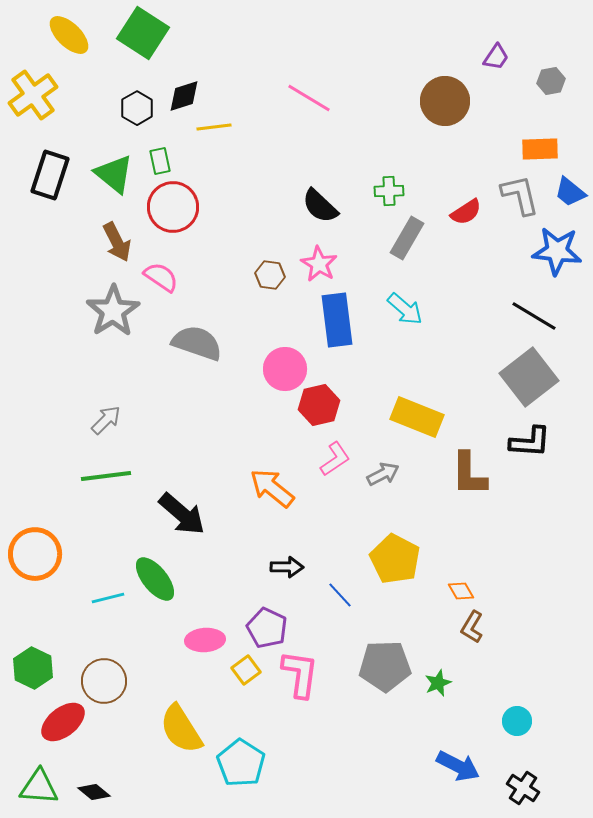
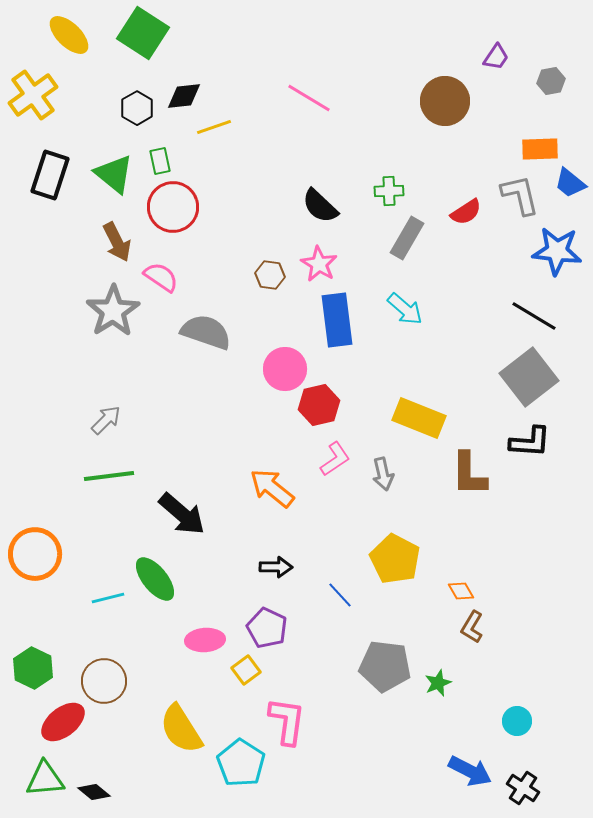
black diamond at (184, 96): rotated 12 degrees clockwise
yellow line at (214, 127): rotated 12 degrees counterclockwise
blue trapezoid at (570, 192): moved 9 px up
gray semicircle at (197, 343): moved 9 px right, 11 px up
yellow rectangle at (417, 417): moved 2 px right, 1 px down
gray arrow at (383, 474): rotated 104 degrees clockwise
green line at (106, 476): moved 3 px right
black arrow at (287, 567): moved 11 px left
gray pentagon at (385, 666): rotated 9 degrees clockwise
pink L-shape at (300, 674): moved 13 px left, 47 px down
blue arrow at (458, 766): moved 12 px right, 5 px down
green triangle at (39, 787): moved 6 px right, 8 px up; rotated 9 degrees counterclockwise
